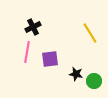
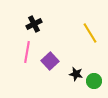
black cross: moved 1 px right, 3 px up
purple square: moved 2 px down; rotated 36 degrees counterclockwise
